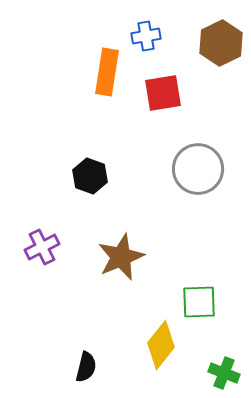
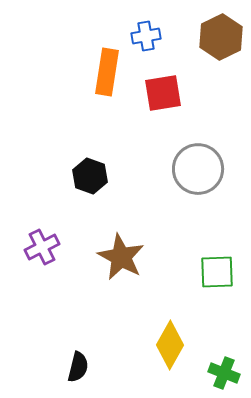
brown hexagon: moved 6 px up
brown star: rotated 21 degrees counterclockwise
green square: moved 18 px right, 30 px up
yellow diamond: moved 9 px right; rotated 9 degrees counterclockwise
black semicircle: moved 8 px left
